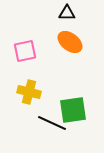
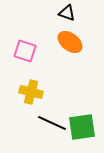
black triangle: rotated 18 degrees clockwise
pink square: rotated 30 degrees clockwise
yellow cross: moved 2 px right
green square: moved 9 px right, 17 px down
